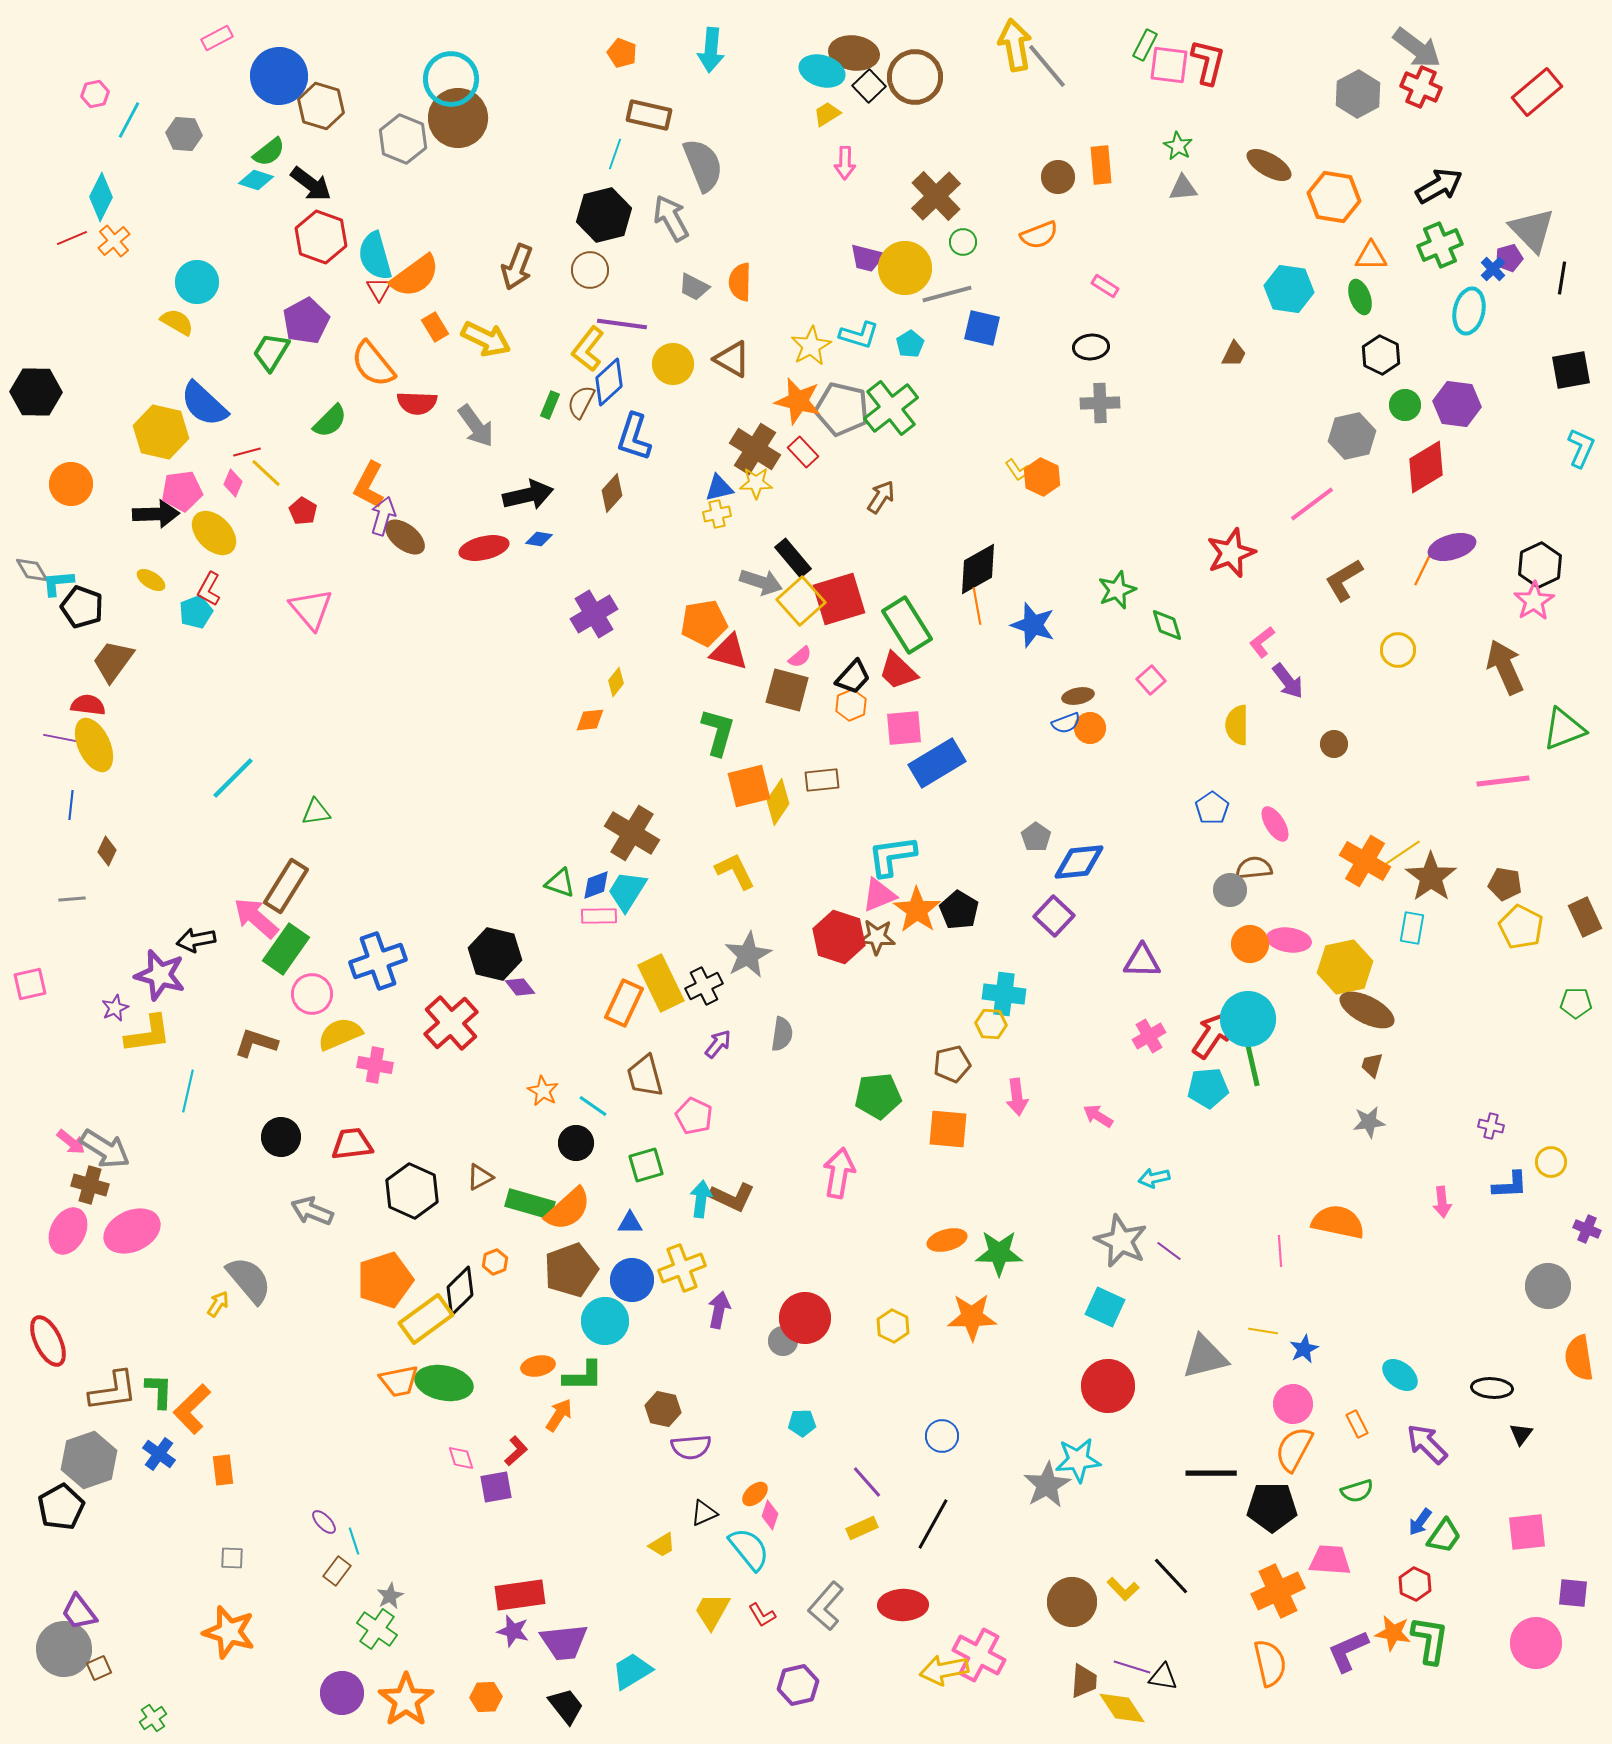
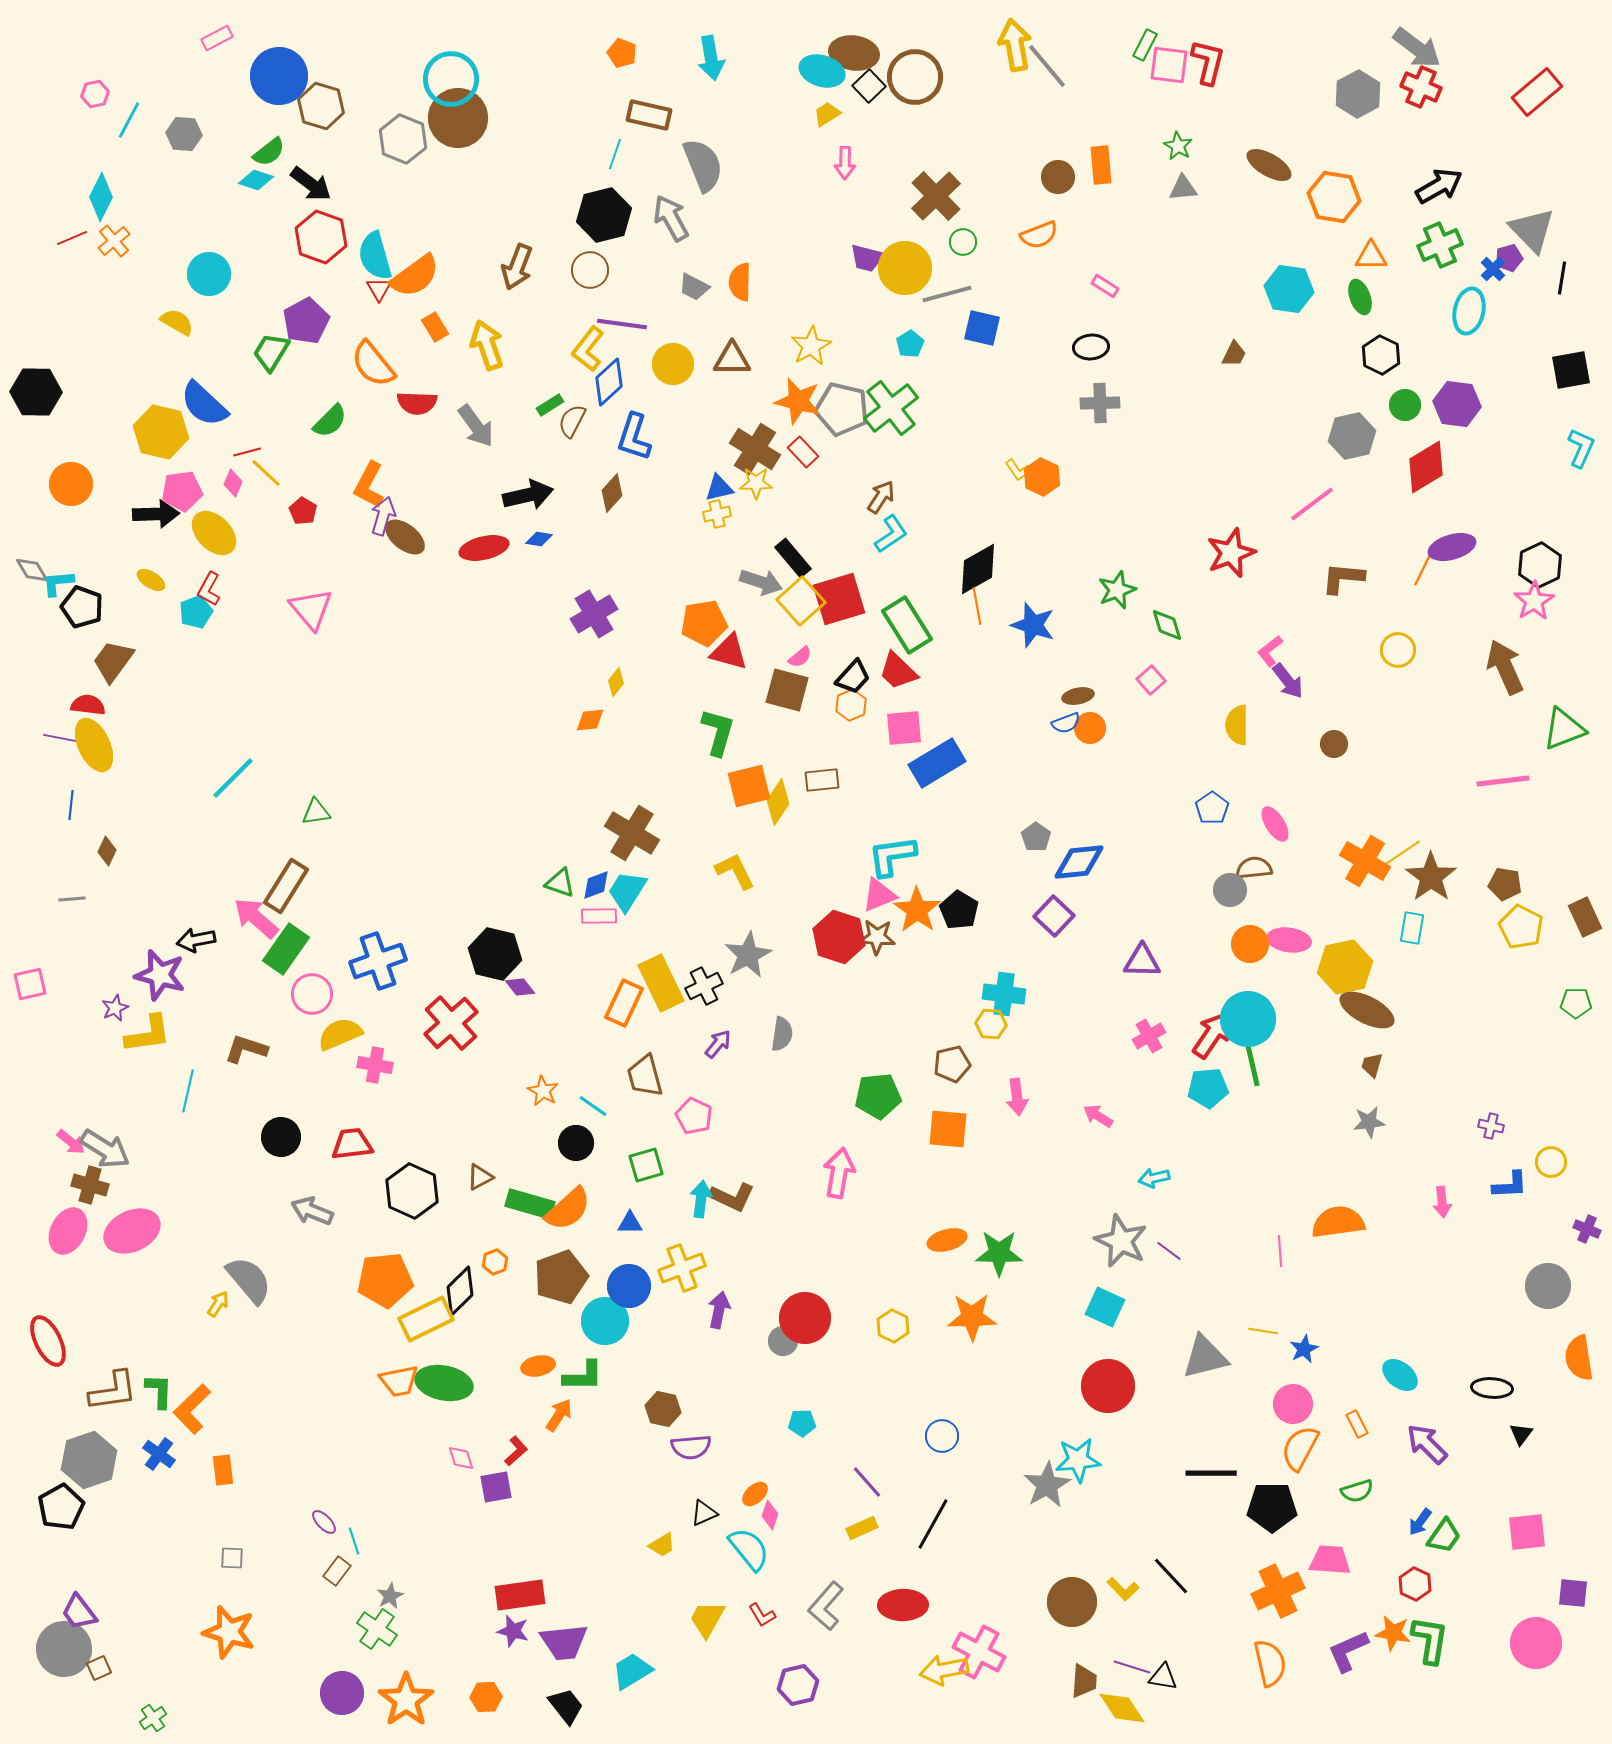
cyan arrow at (711, 50): moved 8 px down; rotated 15 degrees counterclockwise
cyan circle at (197, 282): moved 12 px right, 8 px up
cyan L-shape at (859, 335): moved 32 px right, 199 px down; rotated 51 degrees counterclockwise
yellow arrow at (486, 339): moved 1 px right, 6 px down; rotated 135 degrees counterclockwise
brown triangle at (732, 359): rotated 30 degrees counterclockwise
brown semicircle at (581, 402): moved 9 px left, 19 px down
green rectangle at (550, 405): rotated 36 degrees clockwise
brown L-shape at (1344, 580): moved 1 px left, 2 px up; rotated 36 degrees clockwise
pink L-shape at (1262, 642): moved 8 px right, 9 px down
brown L-shape at (256, 1043): moved 10 px left, 6 px down
orange semicircle at (1338, 1222): rotated 20 degrees counterclockwise
brown pentagon at (571, 1270): moved 10 px left, 7 px down
orange pentagon at (385, 1280): rotated 12 degrees clockwise
blue circle at (632, 1280): moved 3 px left, 6 px down
yellow rectangle at (426, 1319): rotated 10 degrees clockwise
orange semicircle at (1294, 1449): moved 6 px right, 1 px up
yellow trapezoid at (712, 1611): moved 5 px left, 8 px down
pink cross at (979, 1655): moved 3 px up
